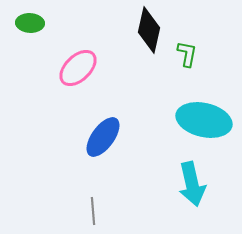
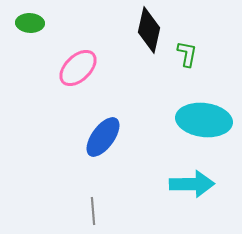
cyan ellipse: rotated 6 degrees counterclockwise
cyan arrow: rotated 78 degrees counterclockwise
